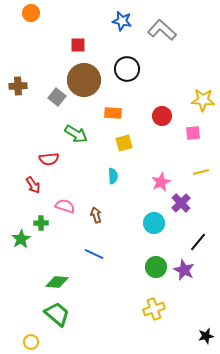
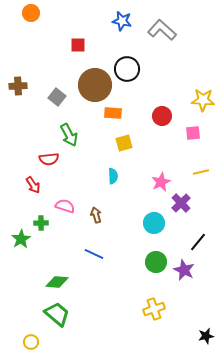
brown circle: moved 11 px right, 5 px down
green arrow: moved 7 px left, 1 px down; rotated 30 degrees clockwise
green circle: moved 5 px up
